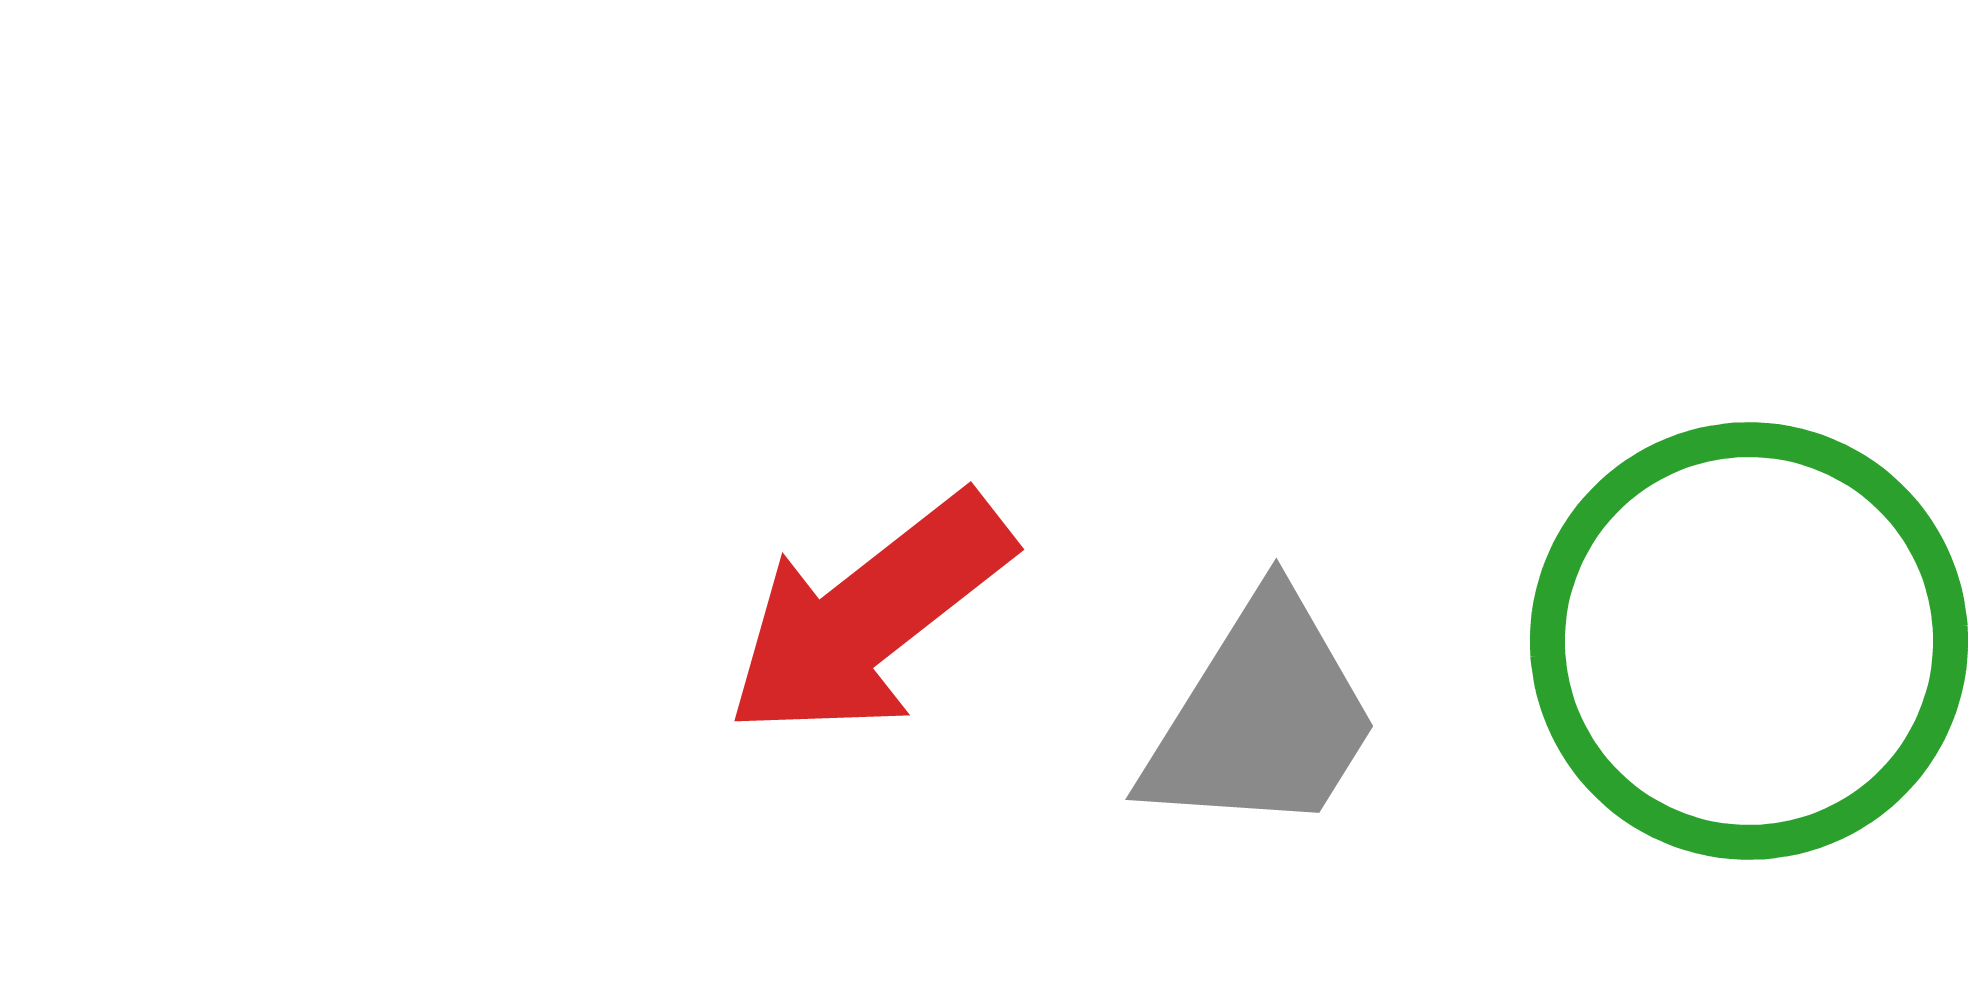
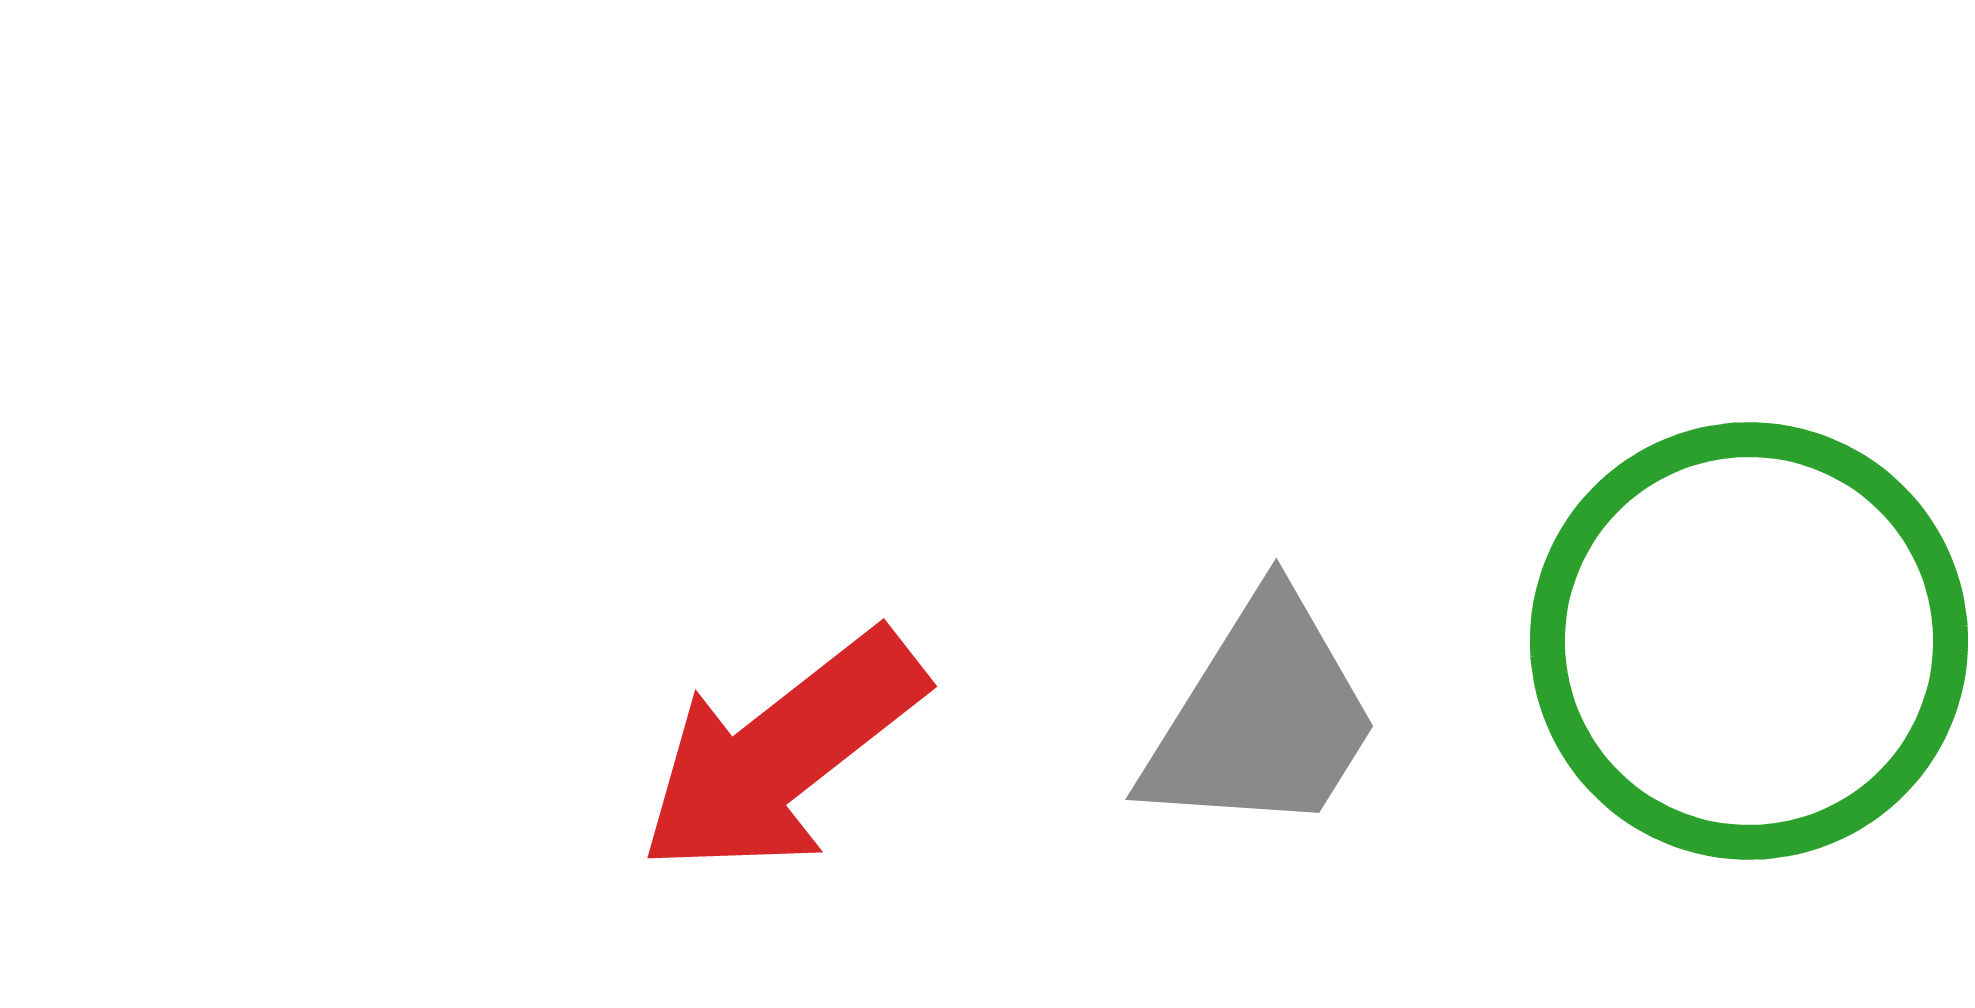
red arrow: moved 87 px left, 137 px down
